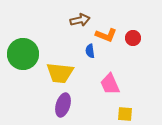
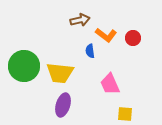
orange L-shape: rotated 15 degrees clockwise
green circle: moved 1 px right, 12 px down
